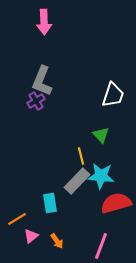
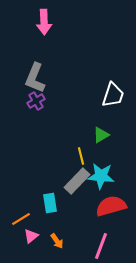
gray L-shape: moved 7 px left, 3 px up
green triangle: rotated 42 degrees clockwise
red semicircle: moved 5 px left, 3 px down
orange line: moved 4 px right
